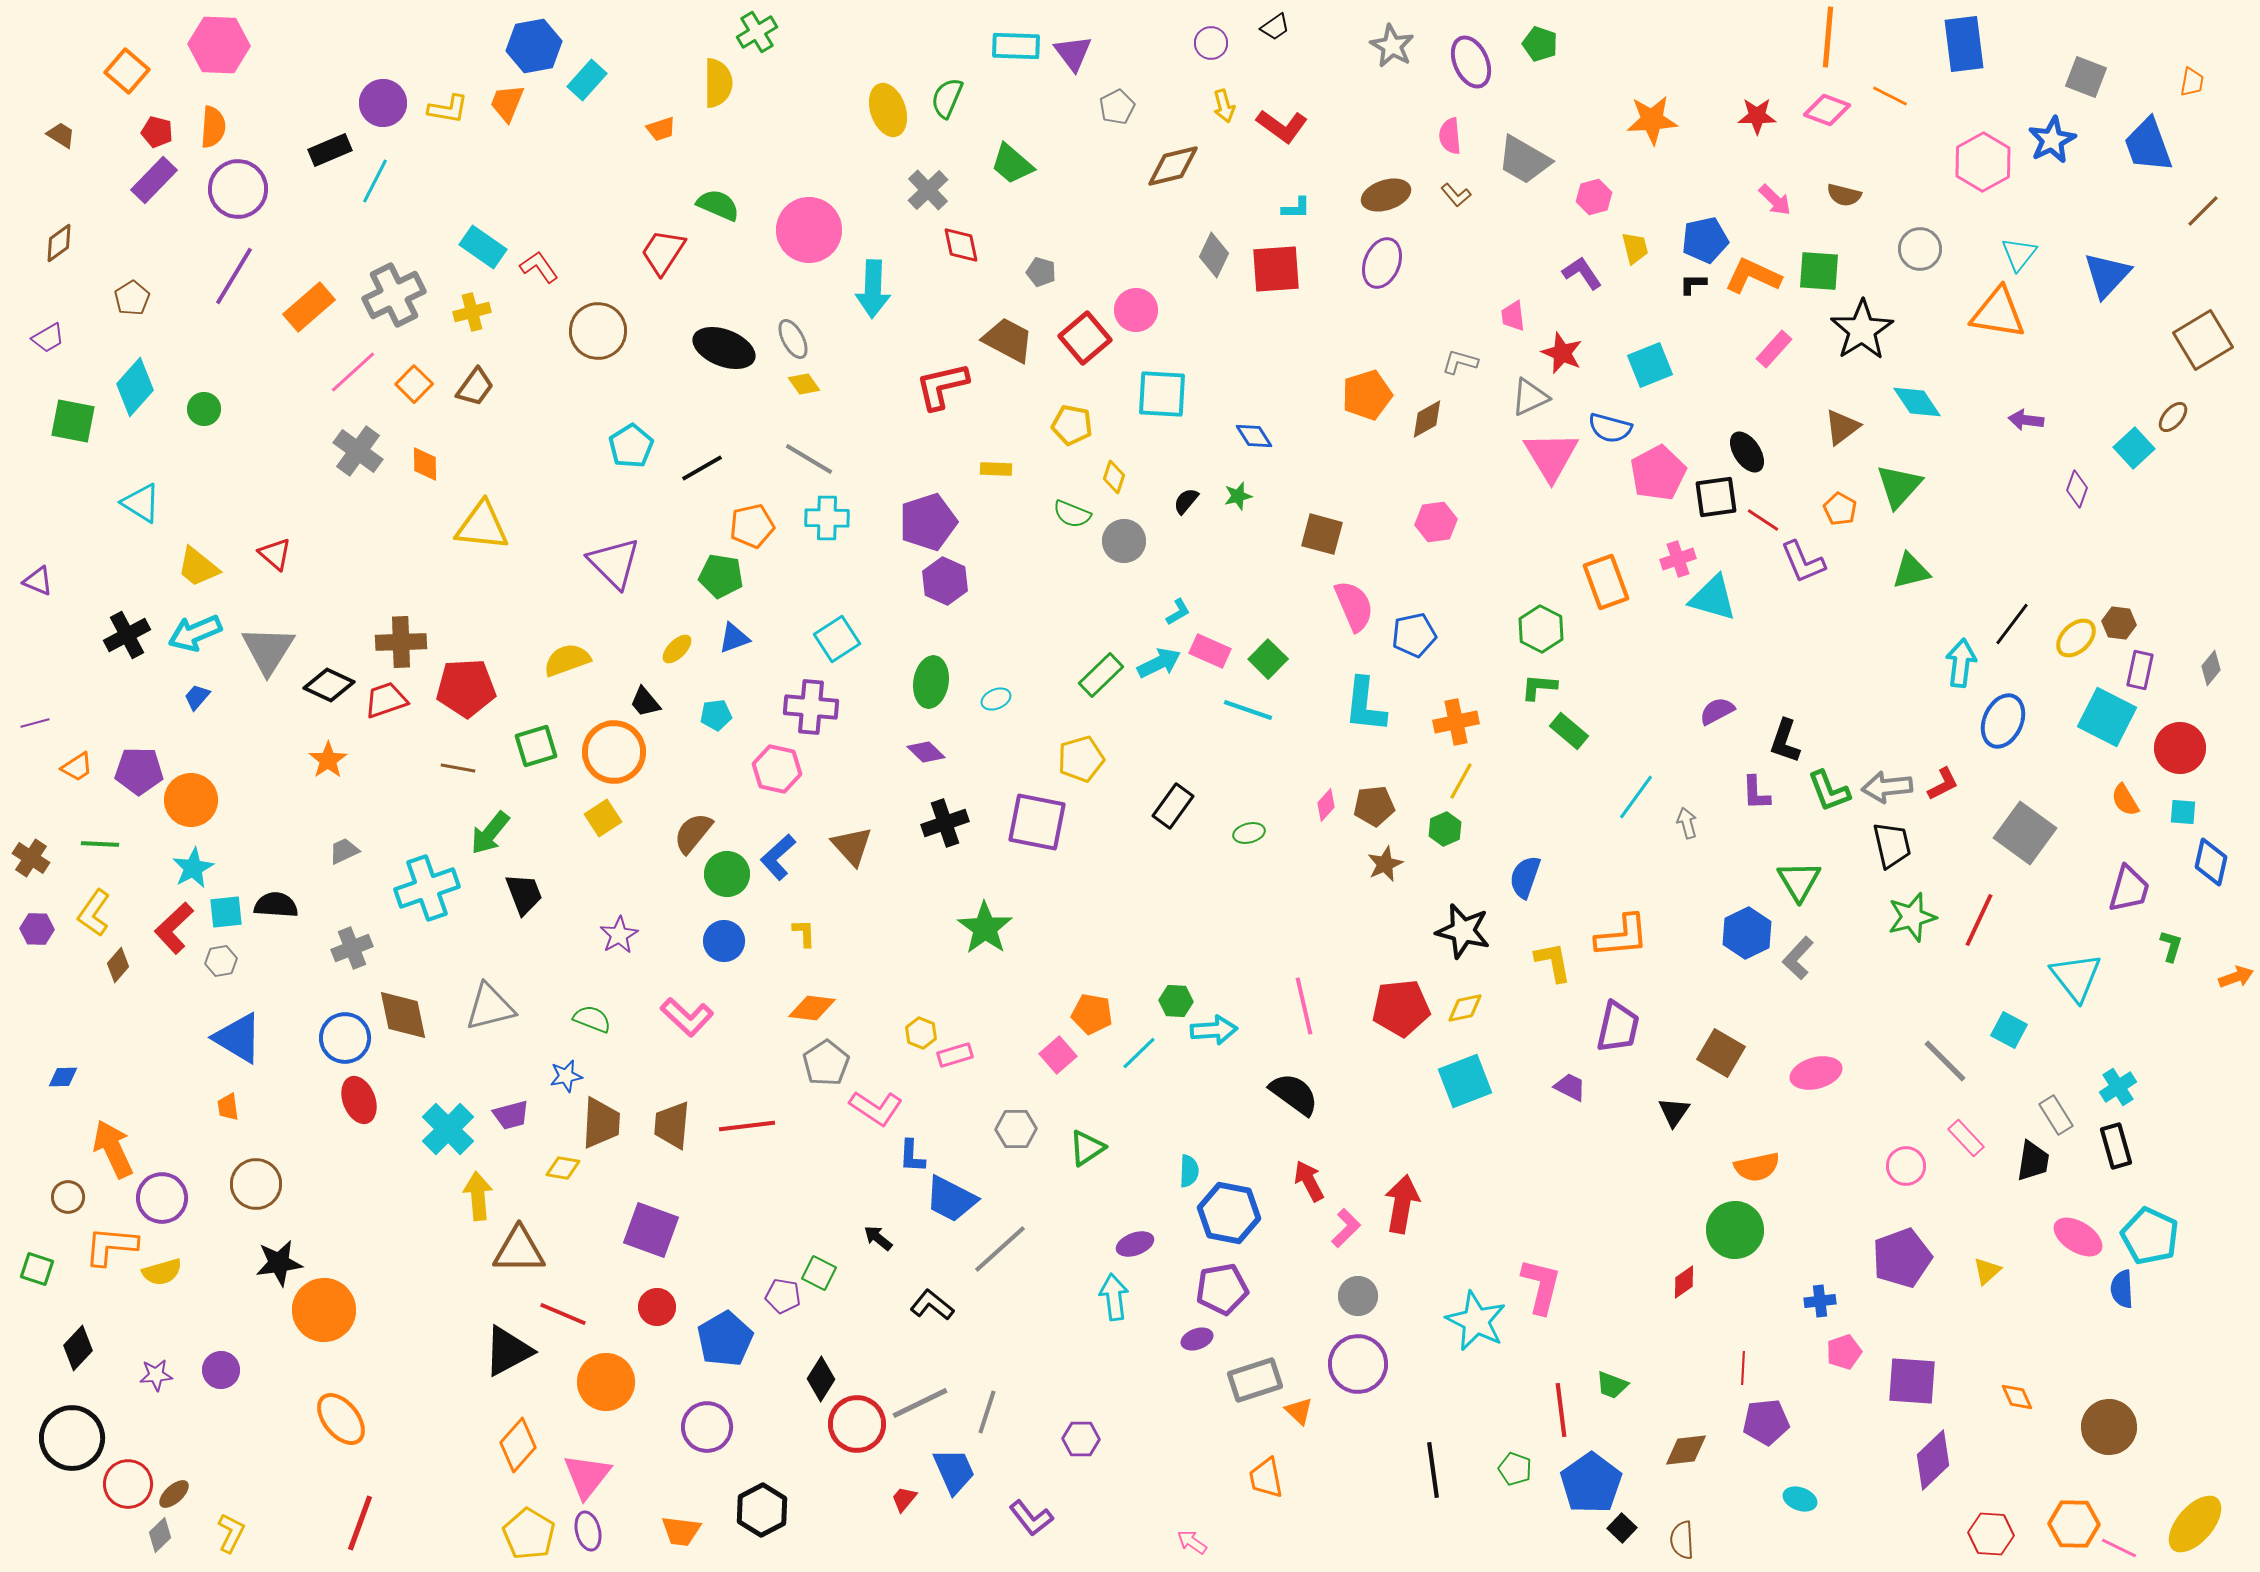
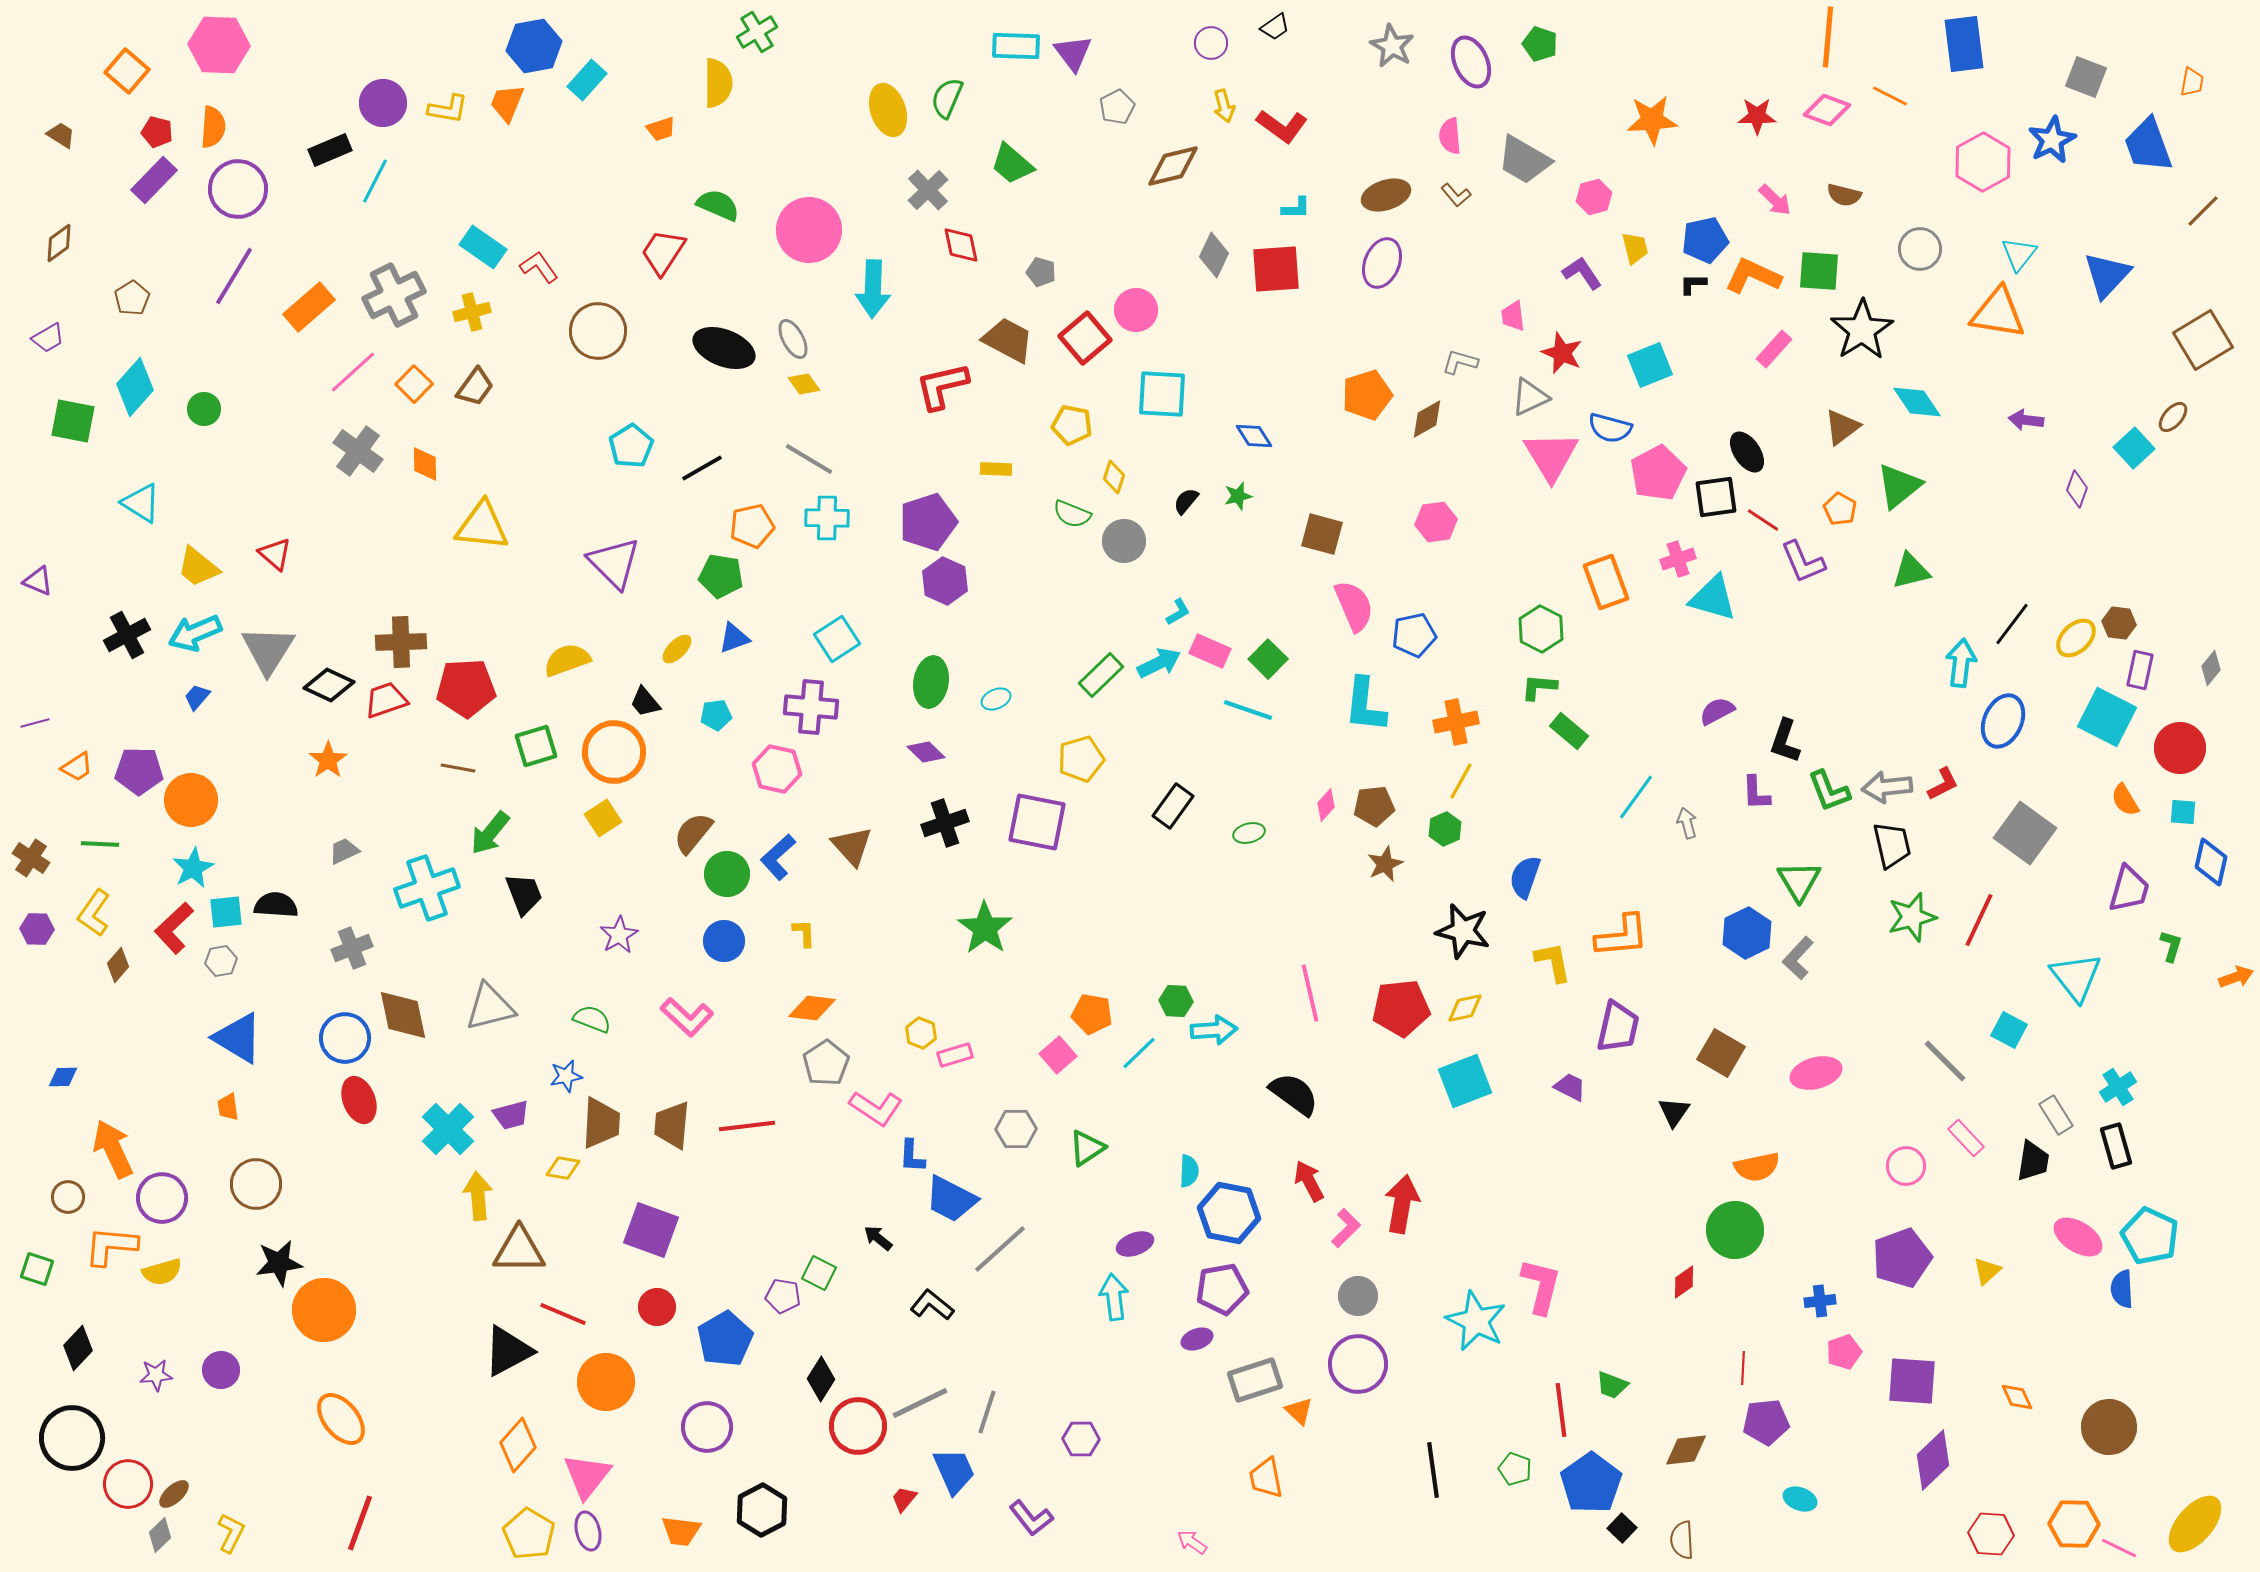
green triangle at (1899, 486): rotated 9 degrees clockwise
pink line at (1304, 1006): moved 6 px right, 13 px up
red circle at (857, 1424): moved 1 px right, 2 px down
